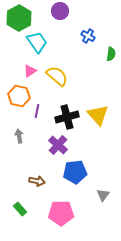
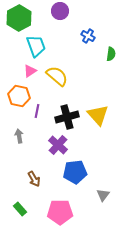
cyan trapezoid: moved 1 px left, 4 px down; rotated 15 degrees clockwise
brown arrow: moved 3 px left, 2 px up; rotated 49 degrees clockwise
pink pentagon: moved 1 px left, 1 px up
